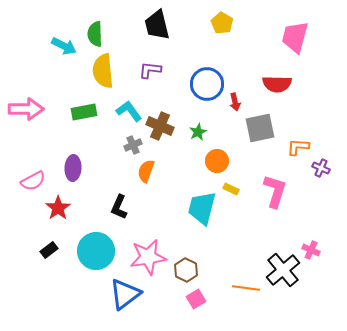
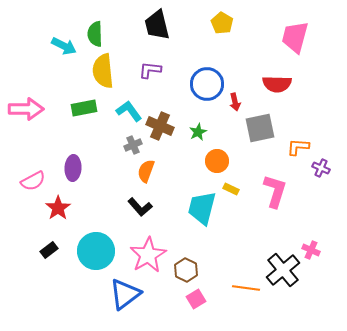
green rectangle: moved 4 px up
black L-shape: moved 21 px right; rotated 65 degrees counterclockwise
pink star: moved 2 px up; rotated 21 degrees counterclockwise
